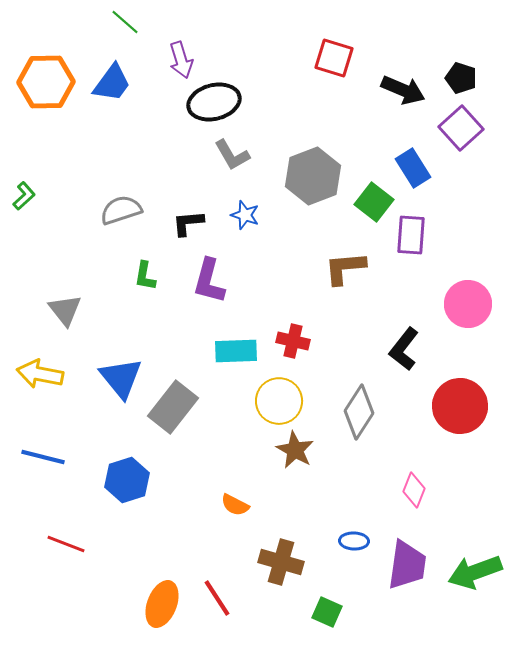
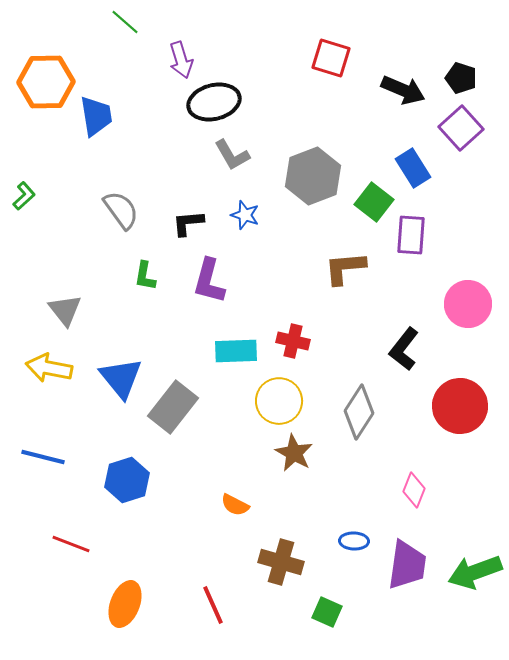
red square at (334, 58): moved 3 px left
blue trapezoid at (112, 83): moved 16 px left, 33 px down; rotated 45 degrees counterclockwise
gray semicircle at (121, 210): rotated 72 degrees clockwise
yellow arrow at (40, 374): moved 9 px right, 6 px up
brown star at (295, 450): moved 1 px left, 3 px down
red line at (66, 544): moved 5 px right
red line at (217, 598): moved 4 px left, 7 px down; rotated 9 degrees clockwise
orange ellipse at (162, 604): moved 37 px left
